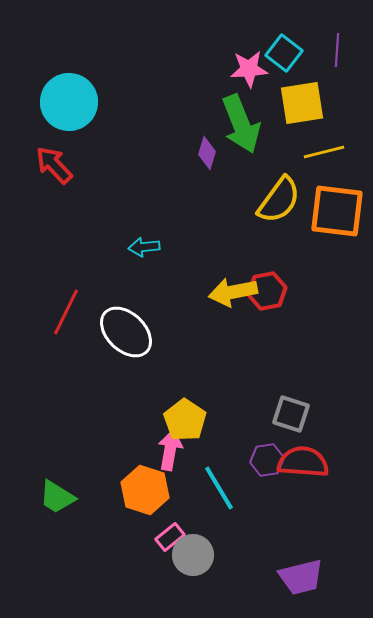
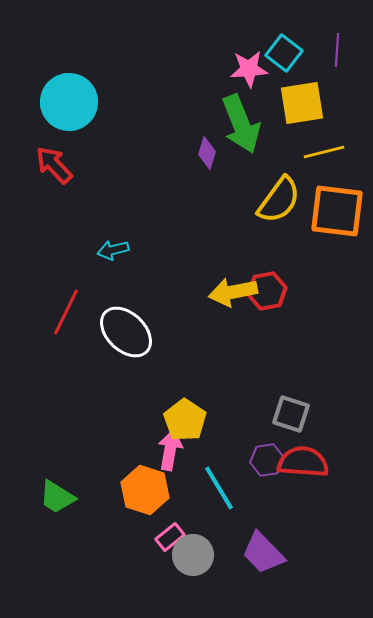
cyan arrow: moved 31 px left, 3 px down; rotated 8 degrees counterclockwise
purple trapezoid: moved 38 px left, 24 px up; rotated 60 degrees clockwise
